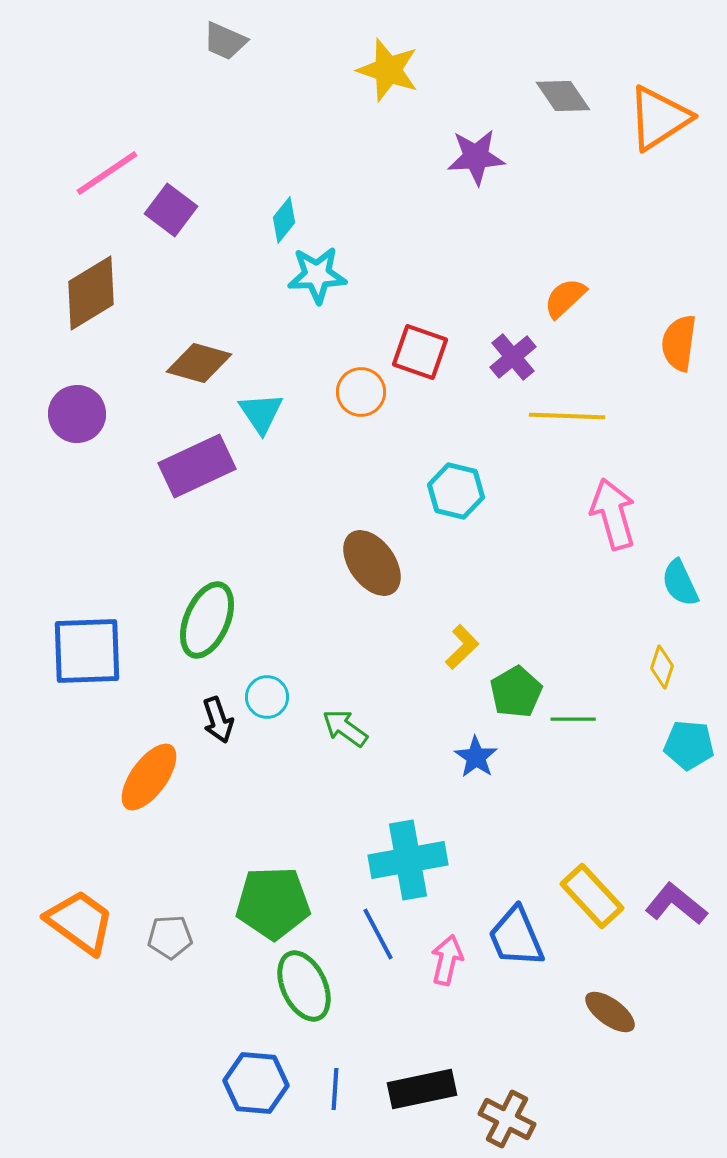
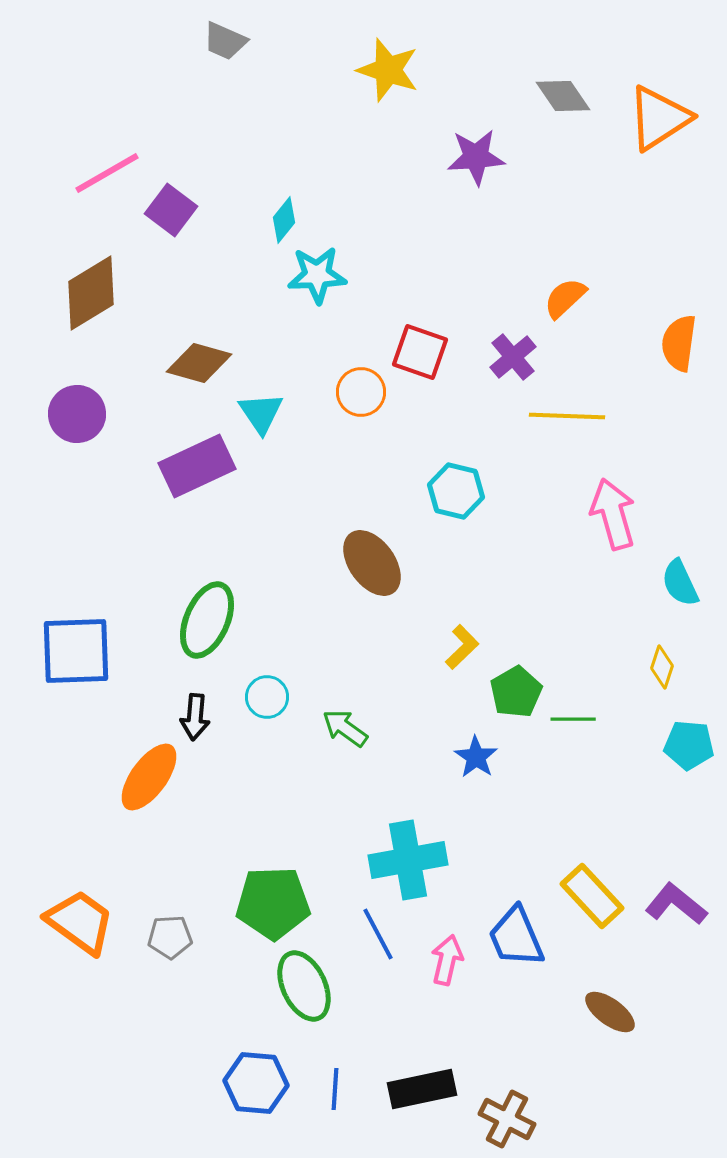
pink line at (107, 173): rotated 4 degrees clockwise
blue square at (87, 651): moved 11 px left
black arrow at (218, 720): moved 23 px left, 3 px up; rotated 24 degrees clockwise
